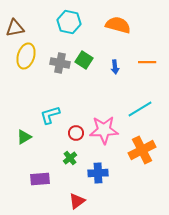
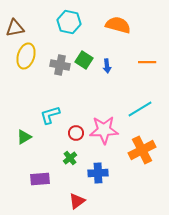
gray cross: moved 2 px down
blue arrow: moved 8 px left, 1 px up
